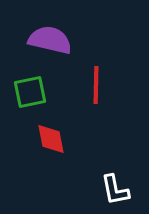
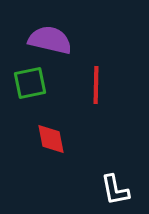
green square: moved 9 px up
